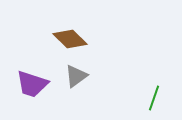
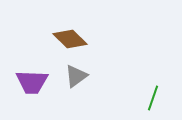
purple trapezoid: moved 2 px up; rotated 16 degrees counterclockwise
green line: moved 1 px left
